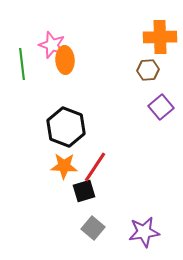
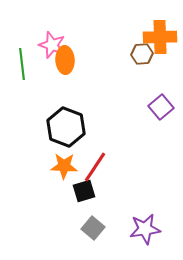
brown hexagon: moved 6 px left, 16 px up
purple star: moved 1 px right, 3 px up
